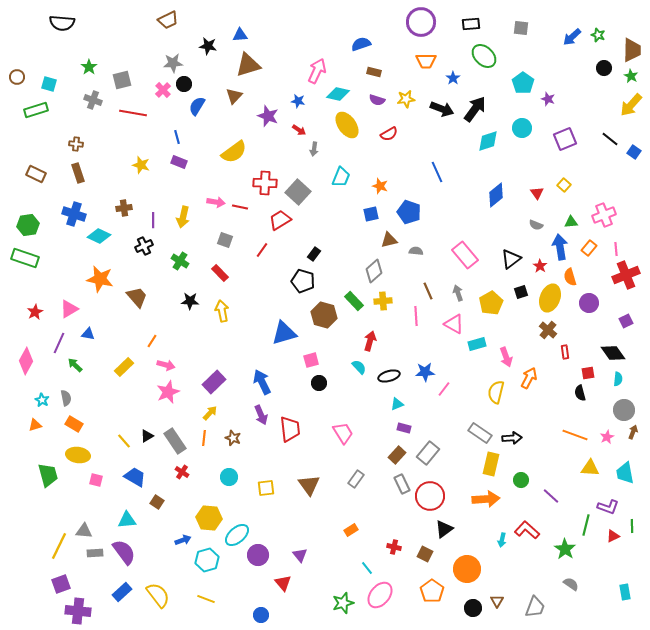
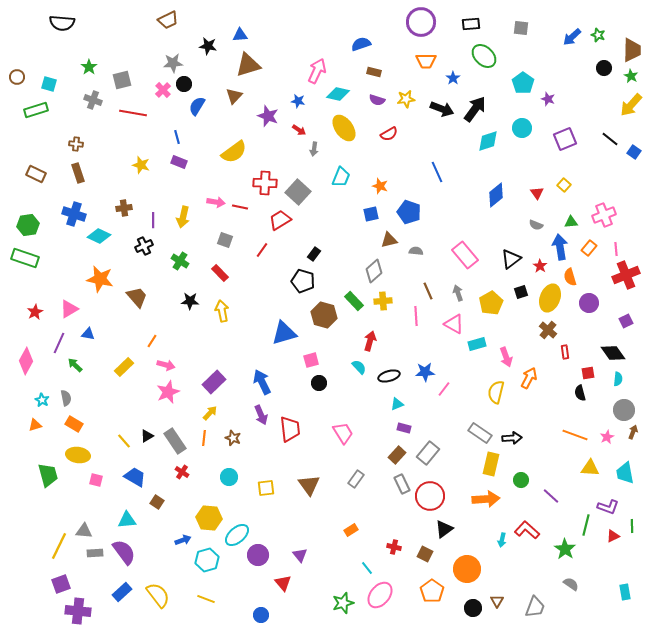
yellow ellipse at (347, 125): moved 3 px left, 3 px down
